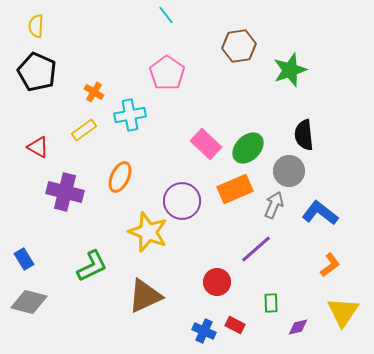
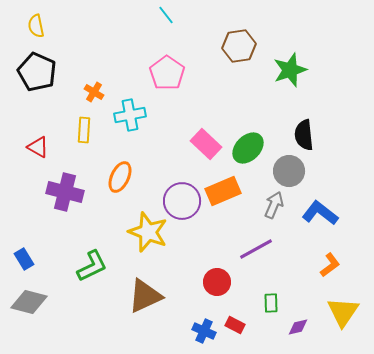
yellow semicircle: rotated 15 degrees counterclockwise
yellow rectangle: rotated 50 degrees counterclockwise
orange rectangle: moved 12 px left, 2 px down
purple line: rotated 12 degrees clockwise
